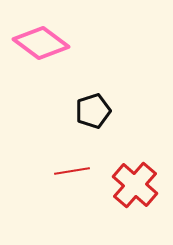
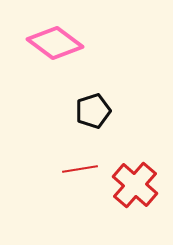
pink diamond: moved 14 px right
red line: moved 8 px right, 2 px up
